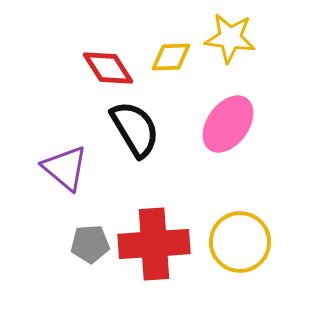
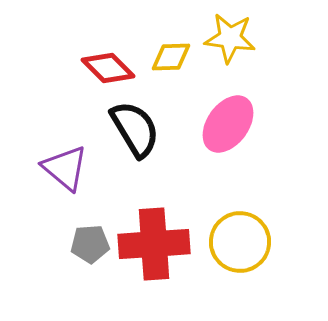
red diamond: rotated 12 degrees counterclockwise
